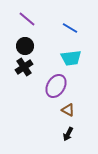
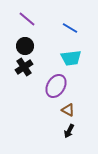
black arrow: moved 1 px right, 3 px up
